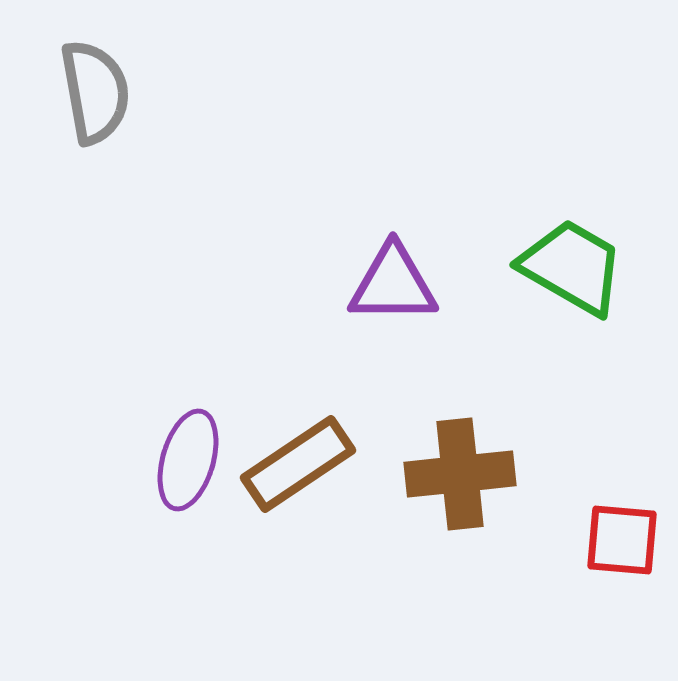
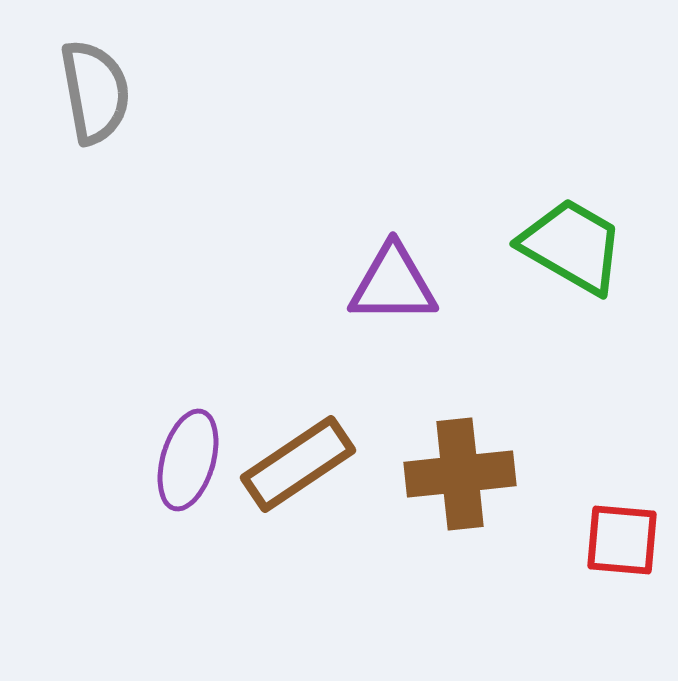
green trapezoid: moved 21 px up
